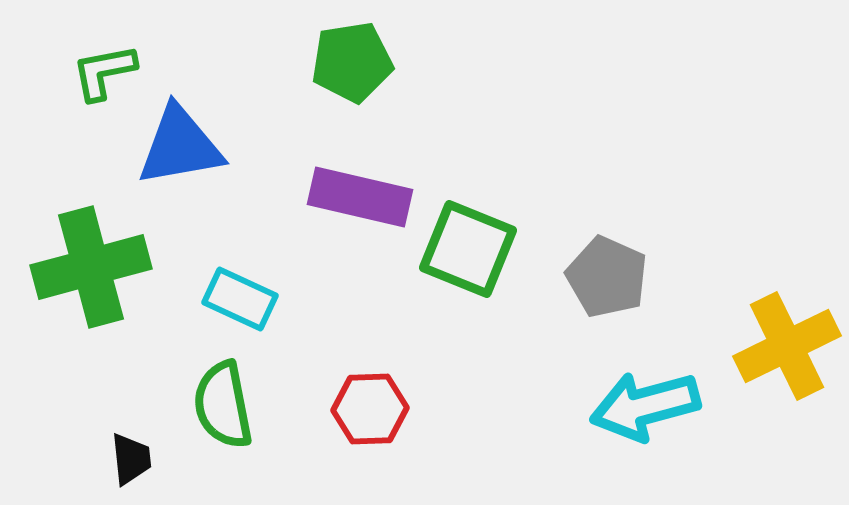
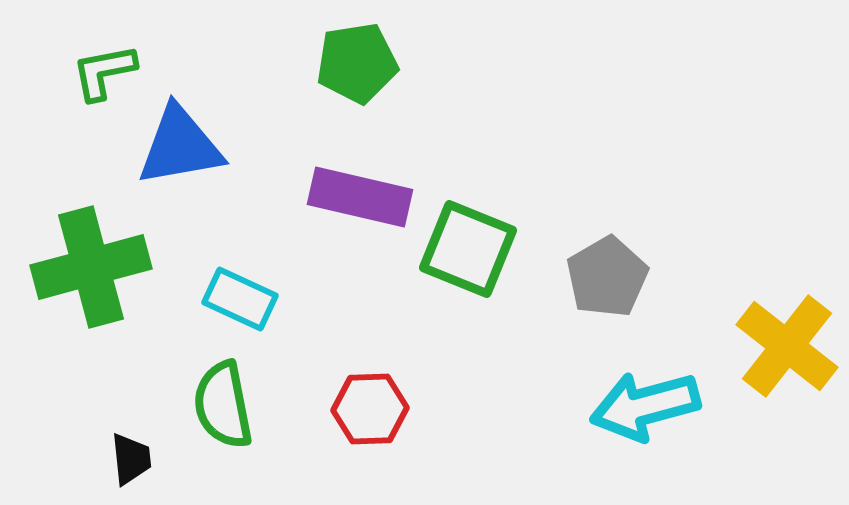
green pentagon: moved 5 px right, 1 px down
gray pentagon: rotated 18 degrees clockwise
yellow cross: rotated 26 degrees counterclockwise
